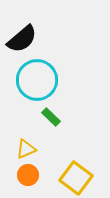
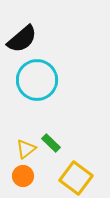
green rectangle: moved 26 px down
yellow triangle: rotated 15 degrees counterclockwise
orange circle: moved 5 px left, 1 px down
